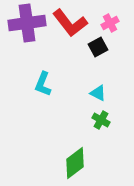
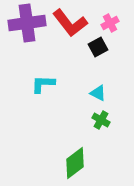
cyan L-shape: rotated 70 degrees clockwise
